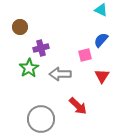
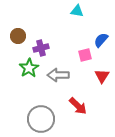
cyan triangle: moved 24 px left, 1 px down; rotated 16 degrees counterclockwise
brown circle: moved 2 px left, 9 px down
gray arrow: moved 2 px left, 1 px down
